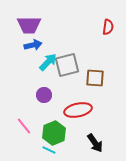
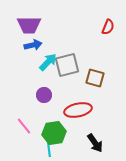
red semicircle: rotated 14 degrees clockwise
brown square: rotated 12 degrees clockwise
green hexagon: rotated 15 degrees clockwise
cyan line: rotated 56 degrees clockwise
